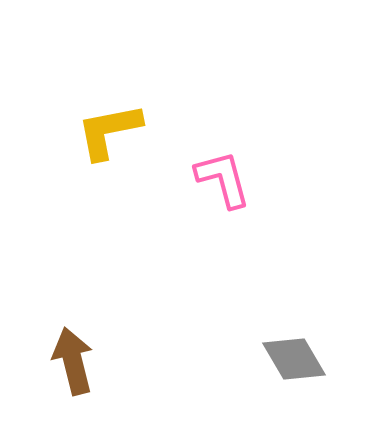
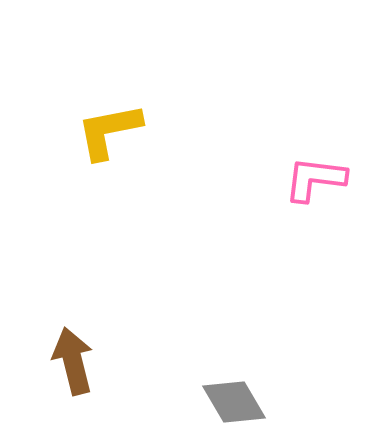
pink L-shape: moved 92 px right; rotated 68 degrees counterclockwise
gray diamond: moved 60 px left, 43 px down
